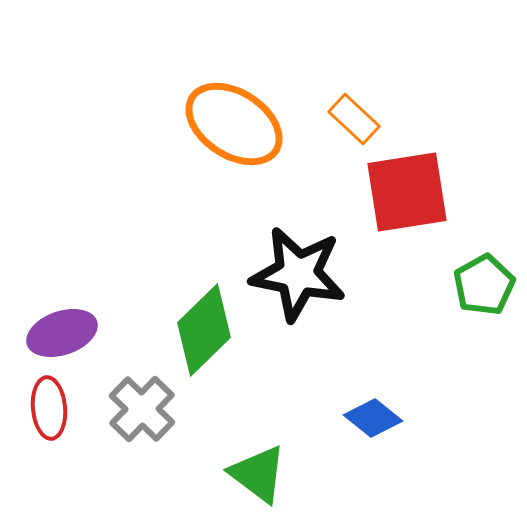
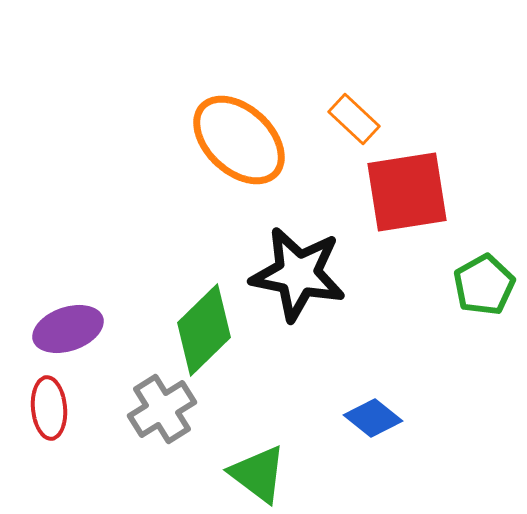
orange ellipse: moved 5 px right, 16 px down; rotated 10 degrees clockwise
purple ellipse: moved 6 px right, 4 px up
gray cross: moved 20 px right; rotated 14 degrees clockwise
